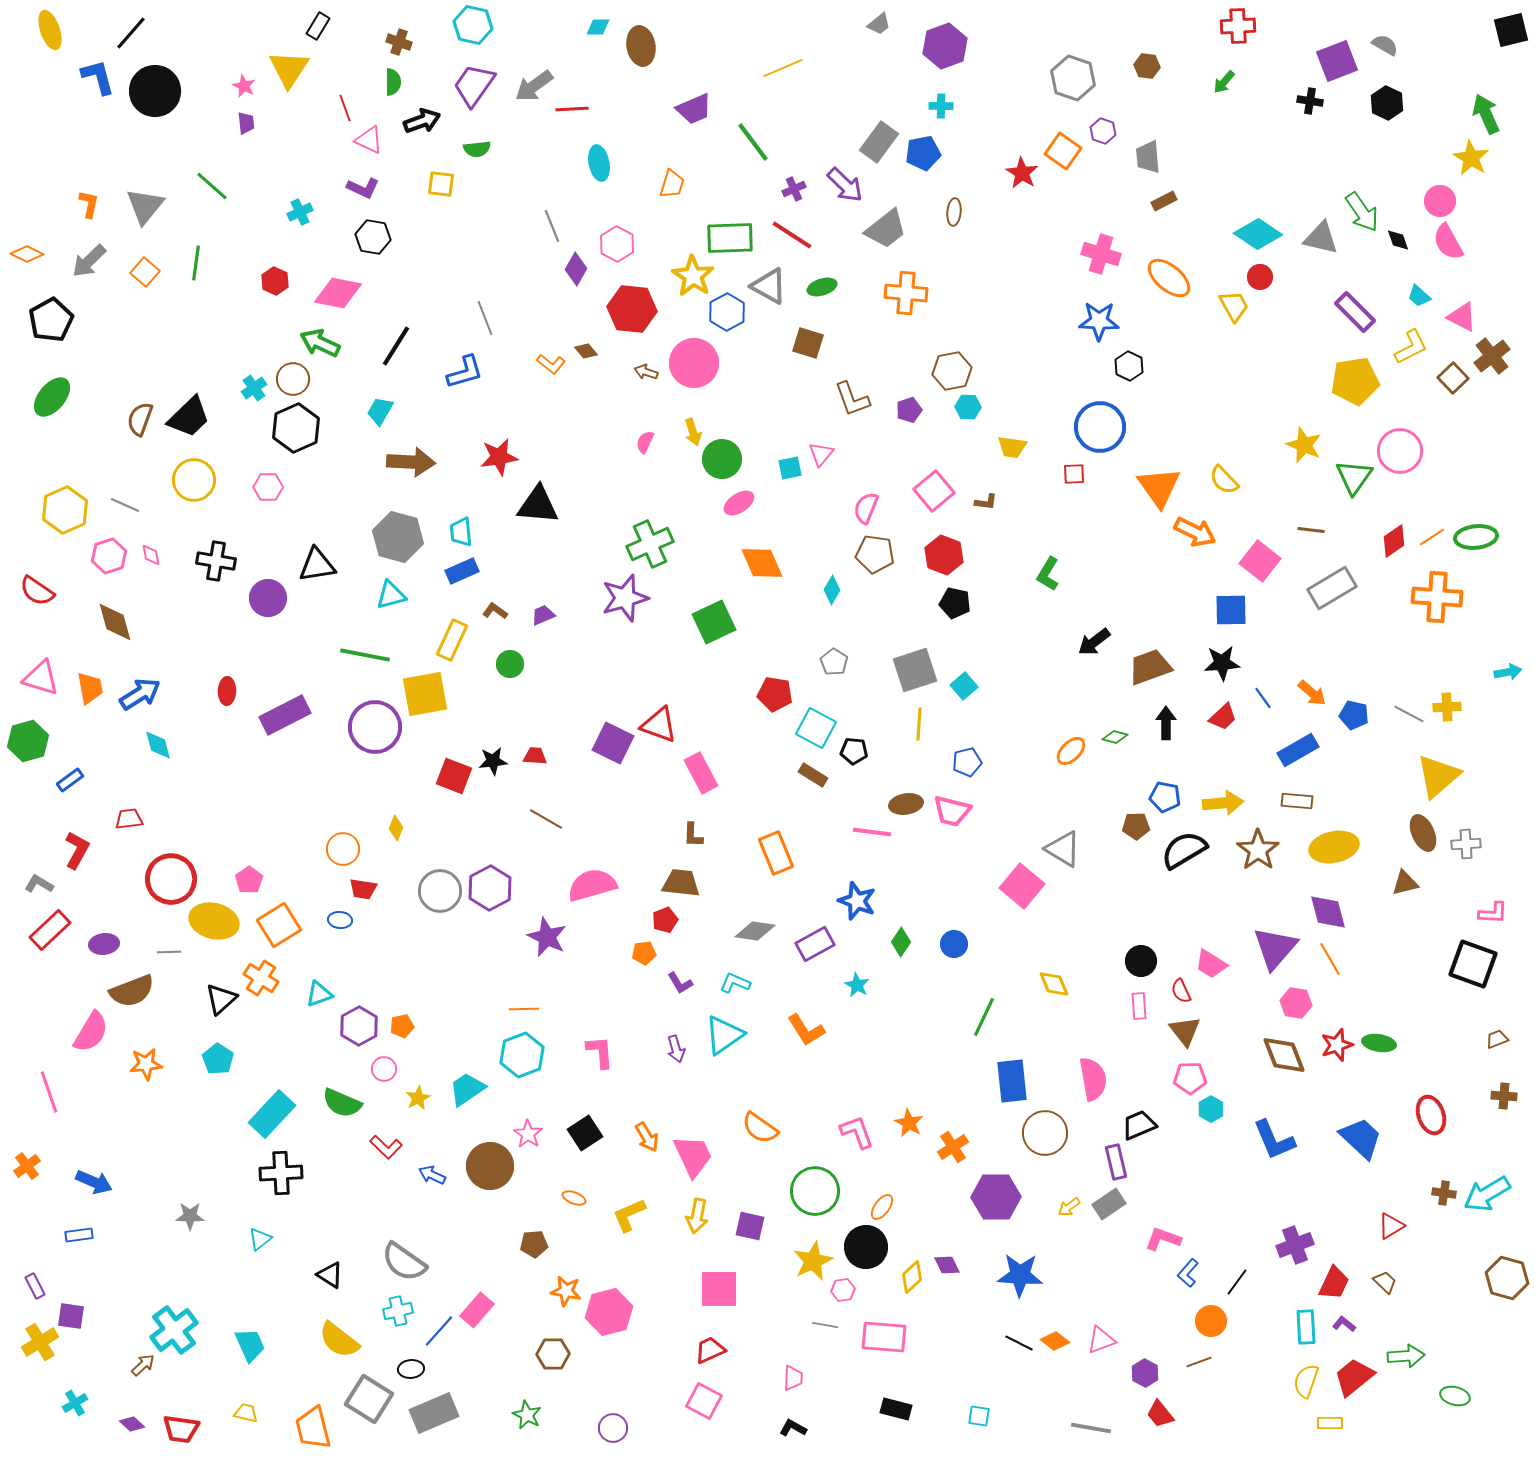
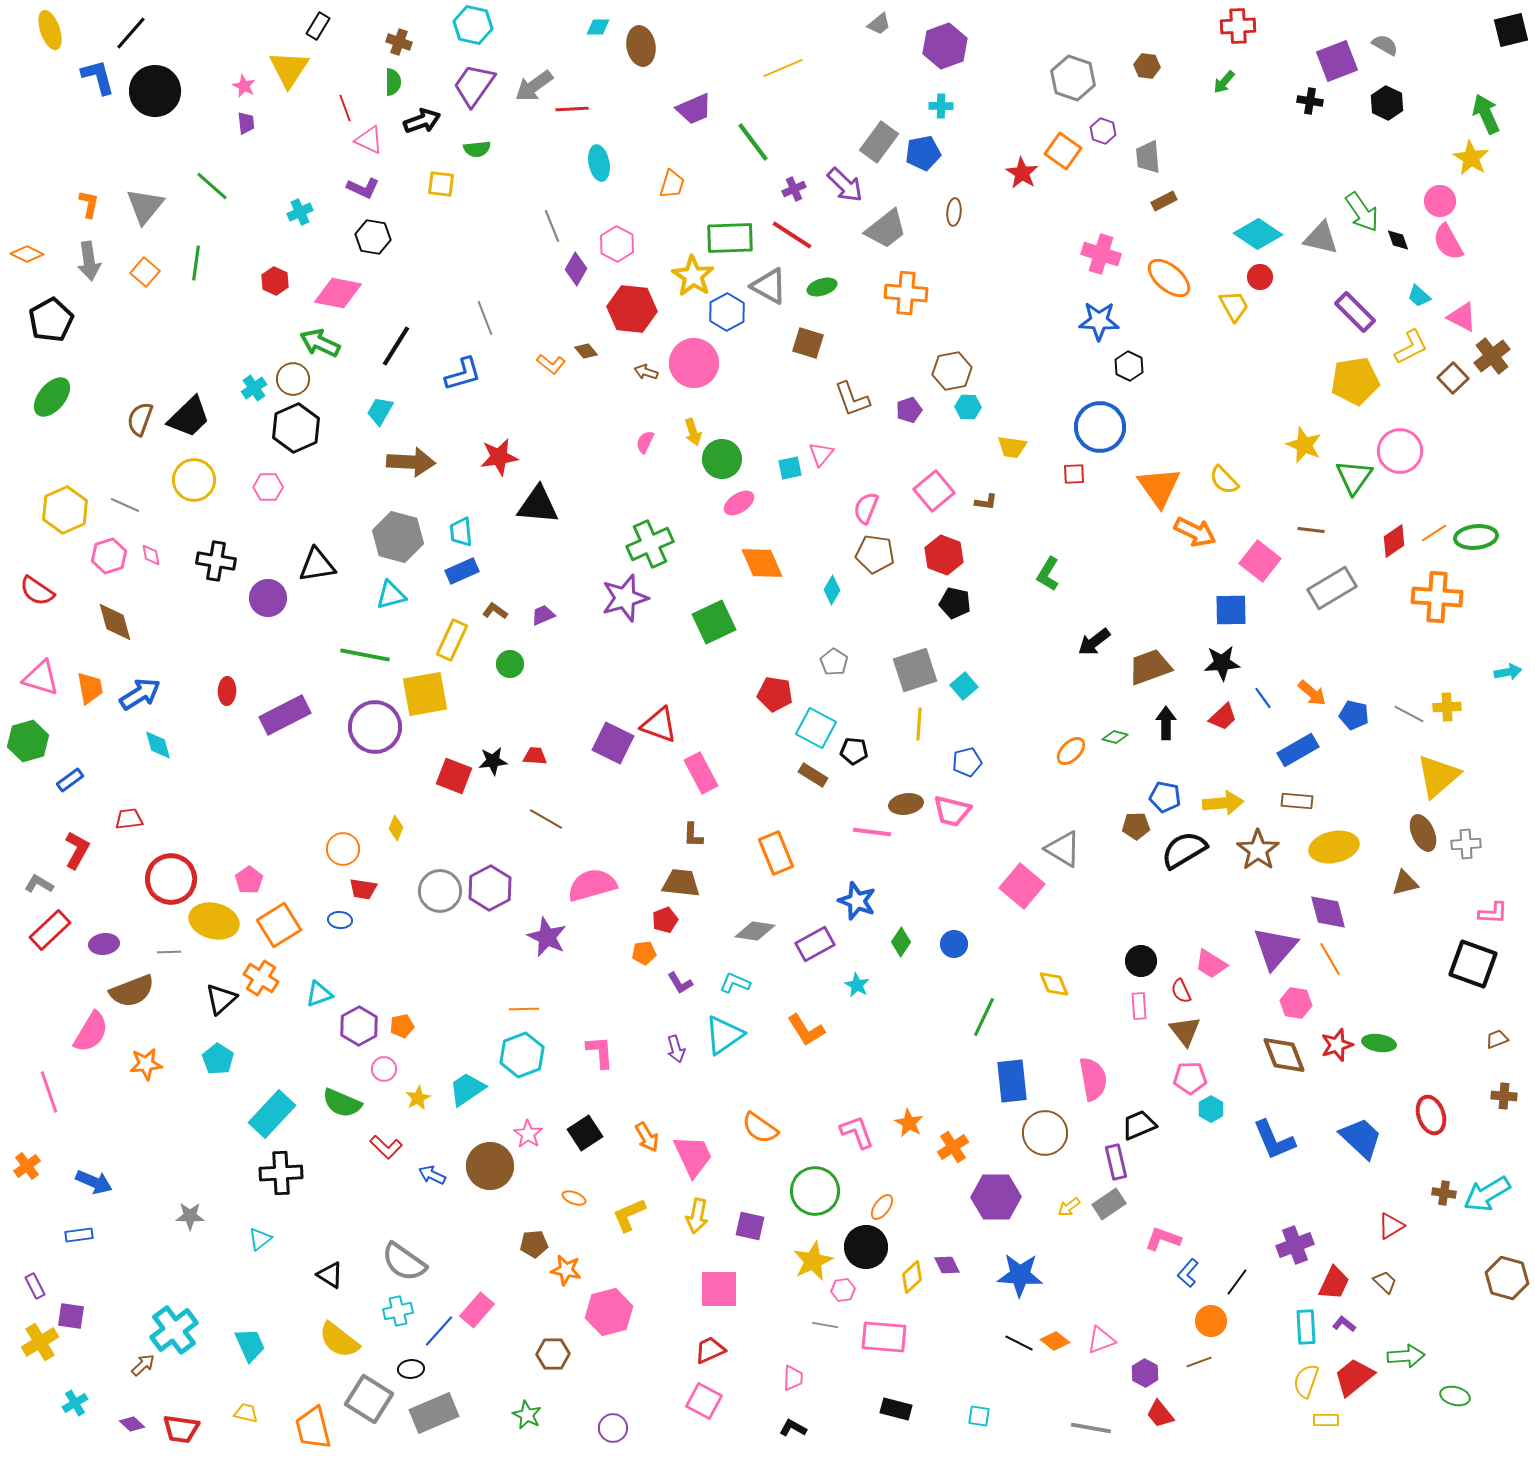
gray arrow at (89, 261): rotated 54 degrees counterclockwise
blue L-shape at (465, 372): moved 2 px left, 2 px down
orange line at (1432, 537): moved 2 px right, 4 px up
orange star at (566, 1291): moved 21 px up
yellow rectangle at (1330, 1423): moved 4 px left, 3 px up
